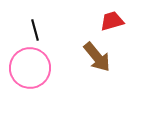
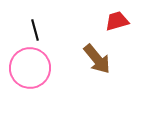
red trapezoid: moved 5 px right
brown arrow: moved 2 px down
